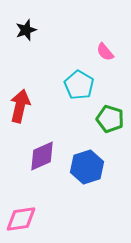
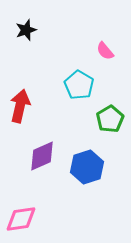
pink semicircle: moved 1 px up
green pentagon: rotated 24 degrees clockwise
